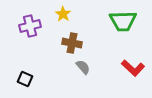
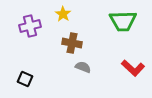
gray semicircle: rotated 28 degrees counterclockwise
